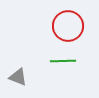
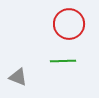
red circle: moved 1 px right, 2 px up
